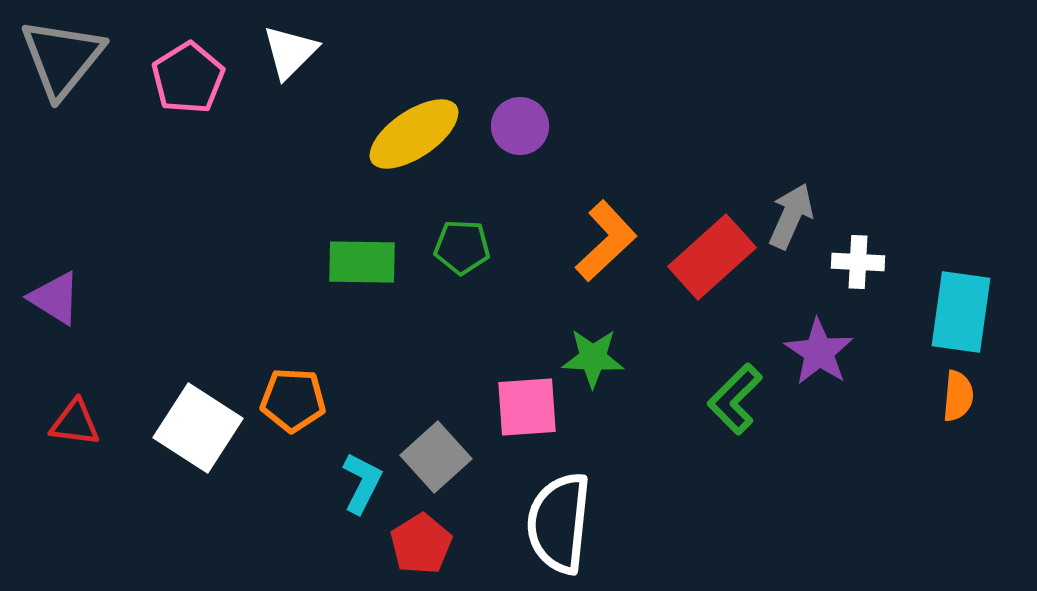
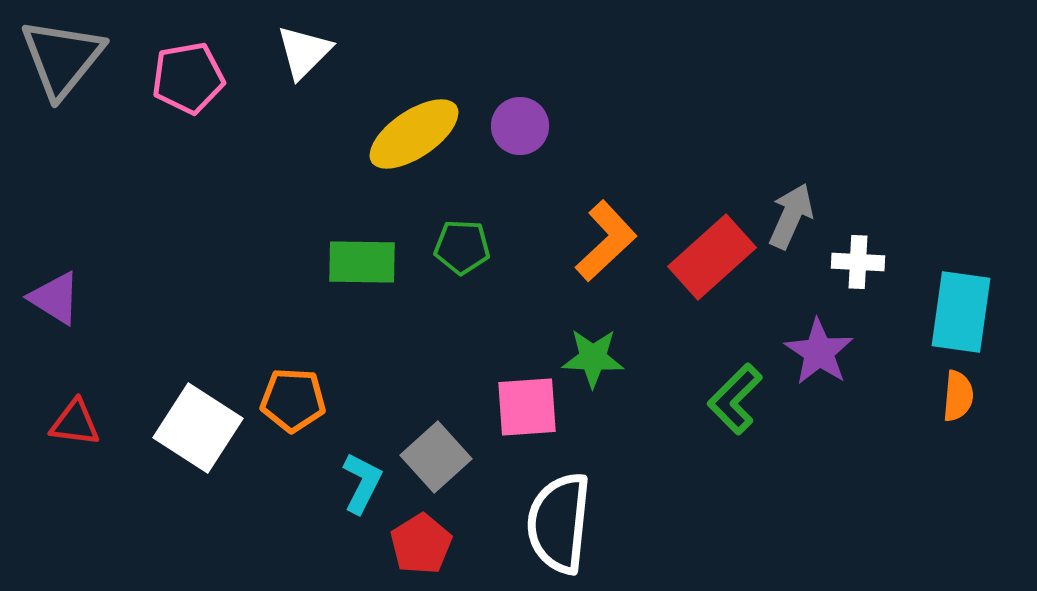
white triangle: moved 14 px right
pink pentagon: rotated 22 degrees clockwise
